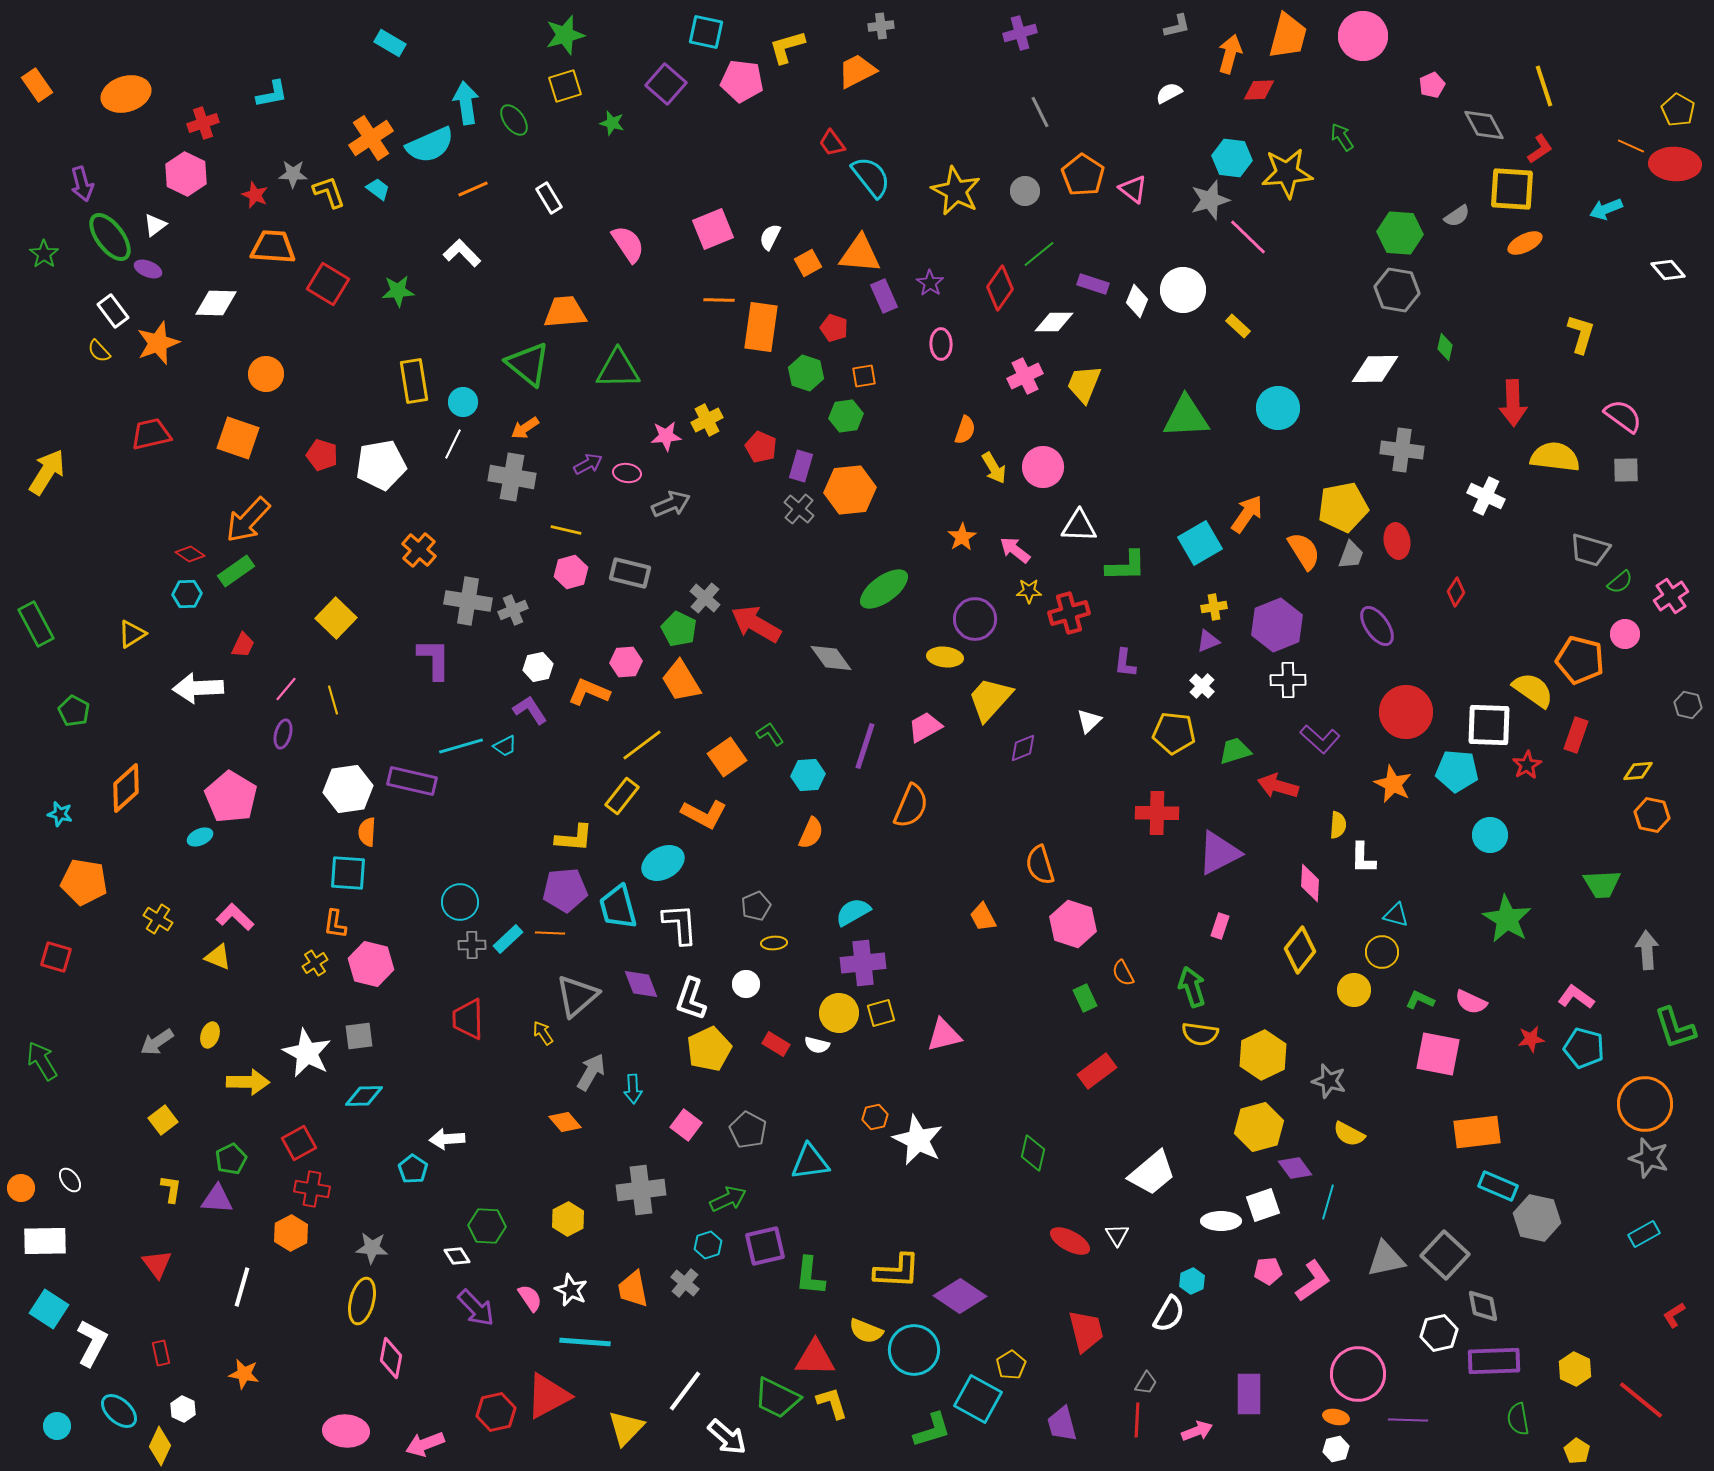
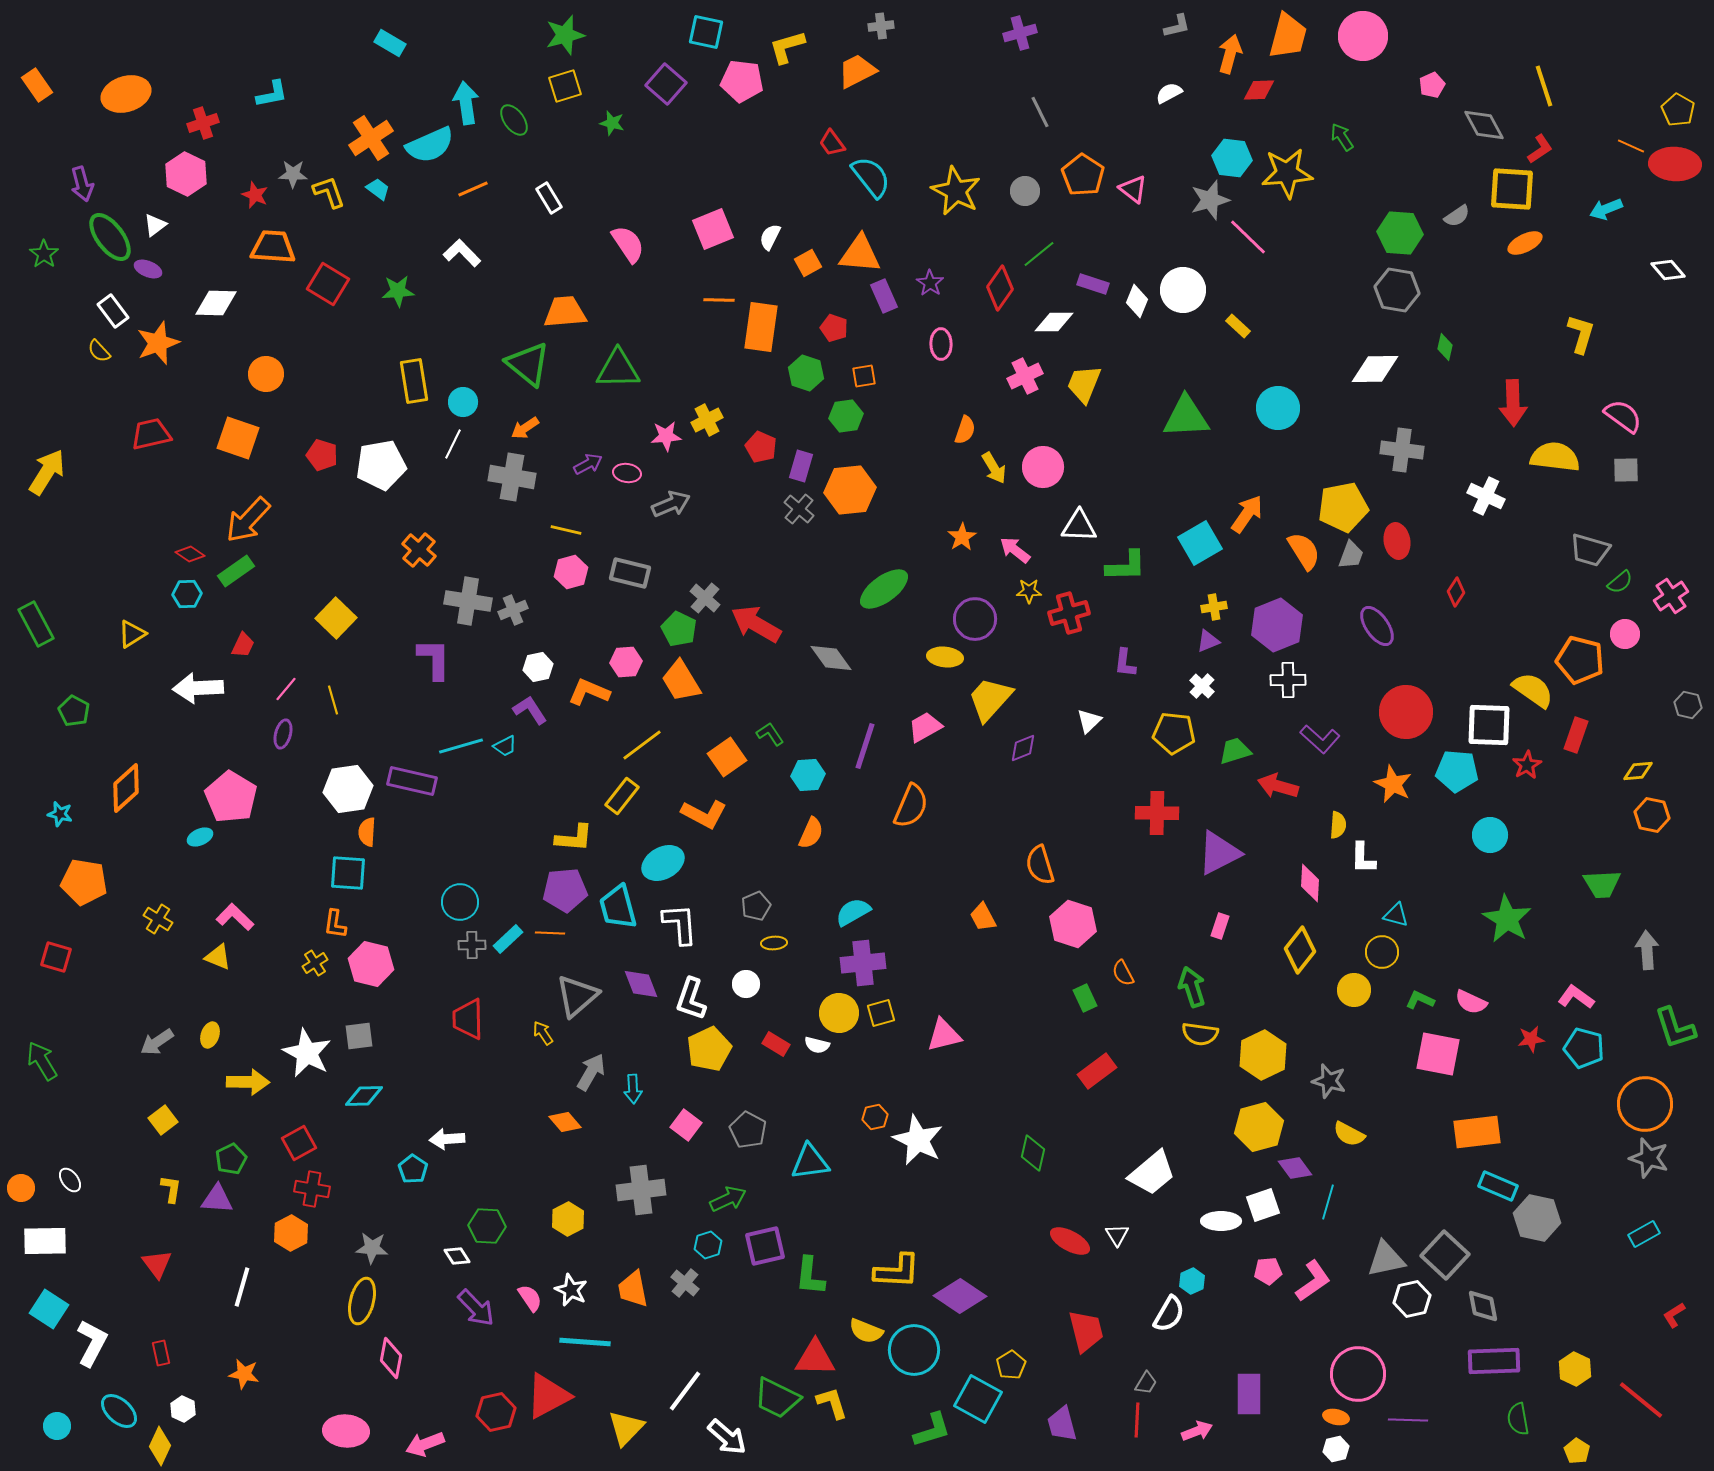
white hexagon at (1439, 1333): moved 27 px left, 34 px up
